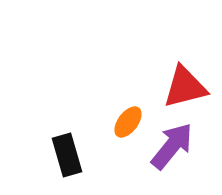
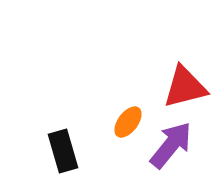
purple arrow: moved 1 px left, 1 px up
black rectangle: moved 4 px left, 4 px up
